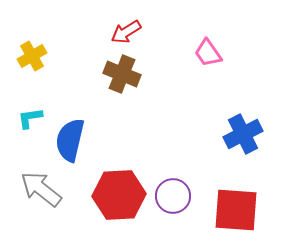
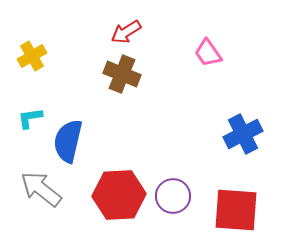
blue semicircle: moved 2 px left, 1 px down
